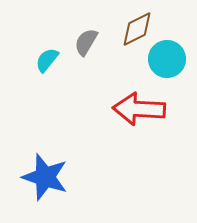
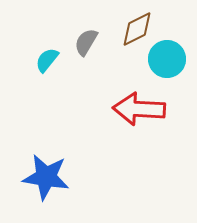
blue star: moved 1 px right; rotated 9 degrees counterclockwise
